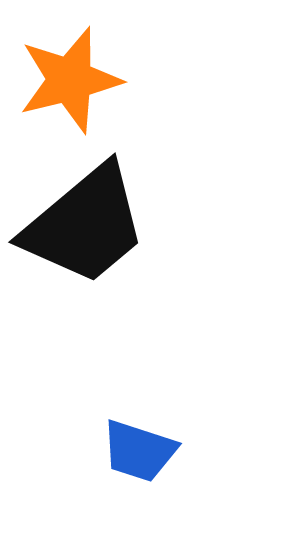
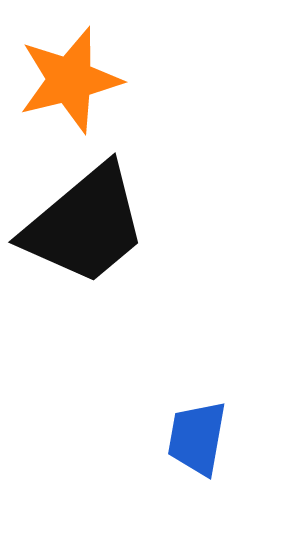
blue trapezoid: moved 58 px right, 13 px up; rotated 82 degrees clockwise
